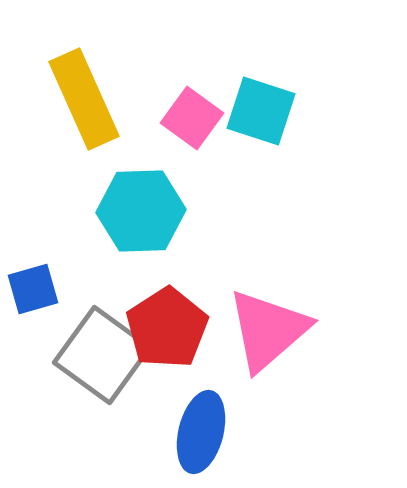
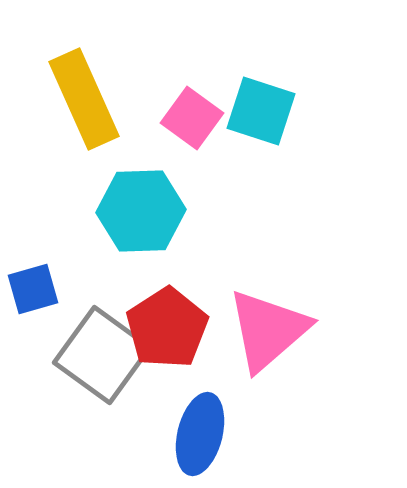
blue ellipse: moved 1 px left, 2 px down
